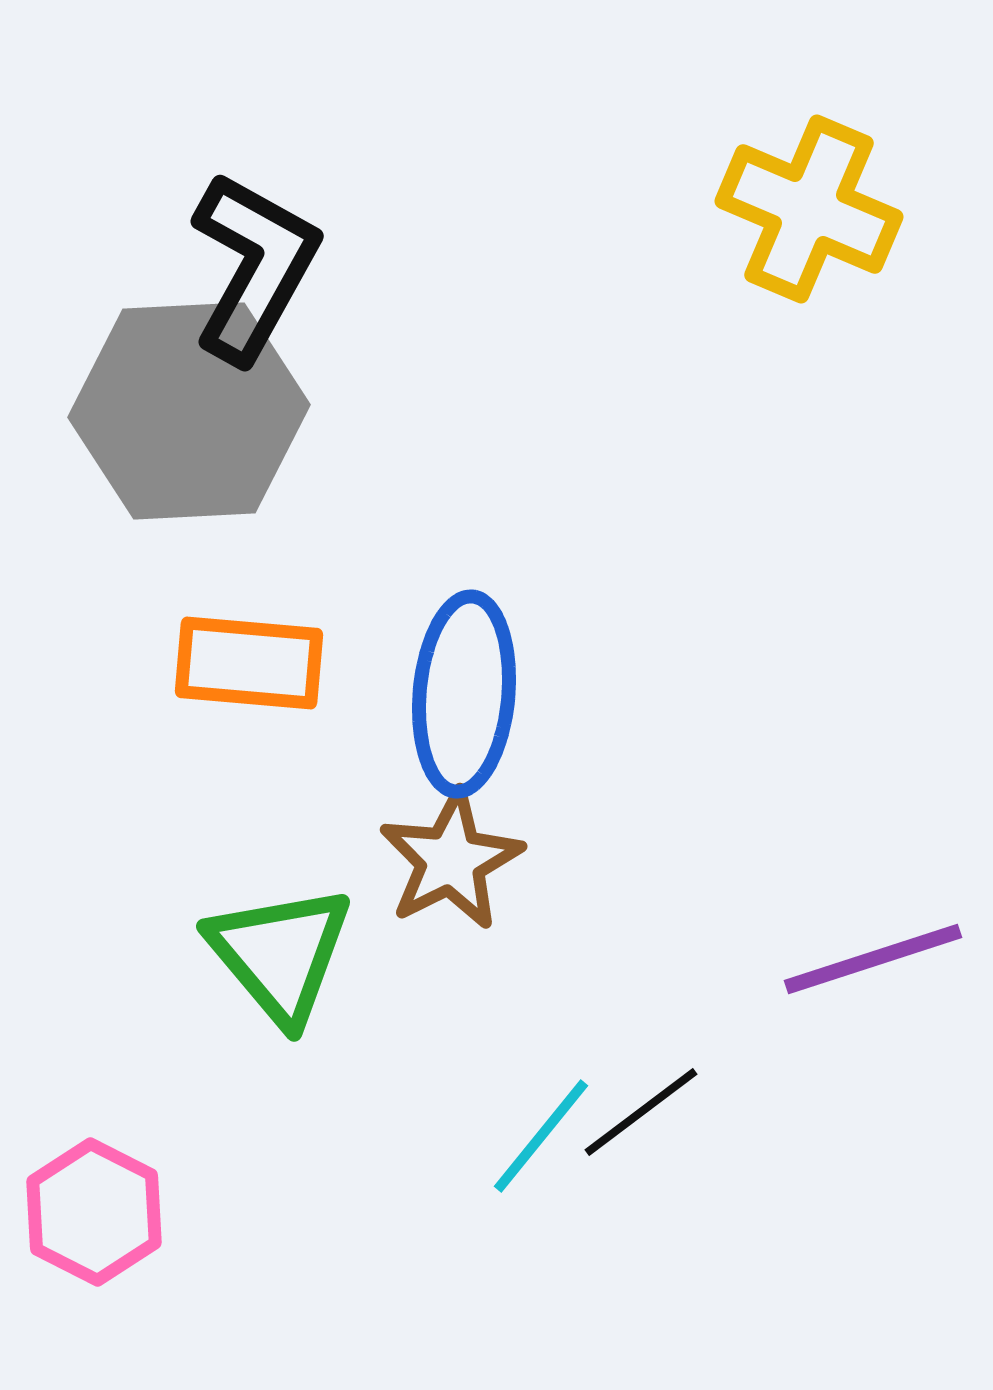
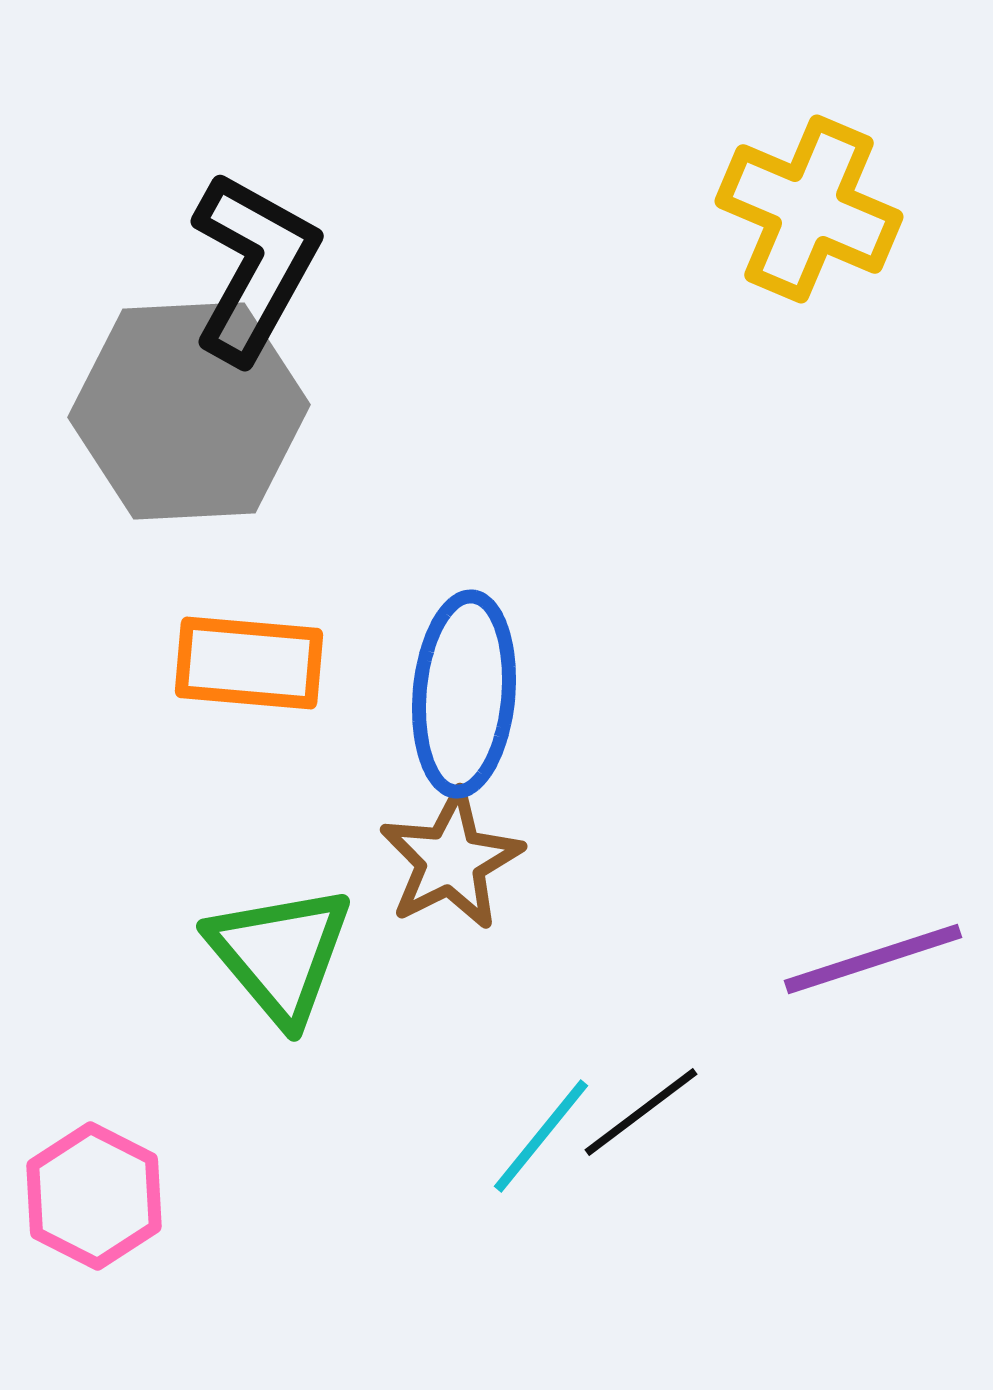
pink hexagon: moved 16 px up
